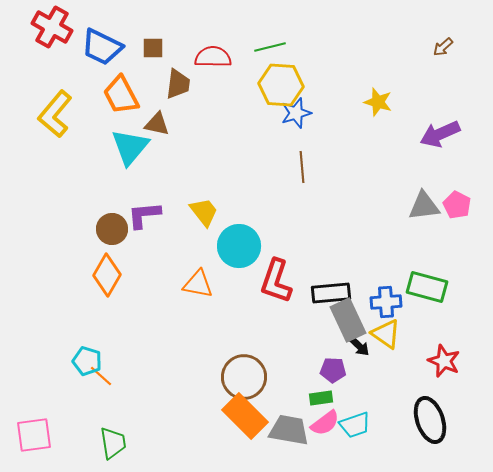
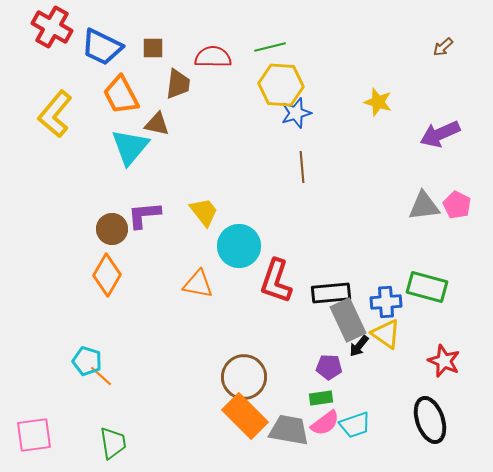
black arrow at (359, 346): rotated 85 degrees clockwise
purple pentagon at (333, 370): moved 4 px left, 3 px up
